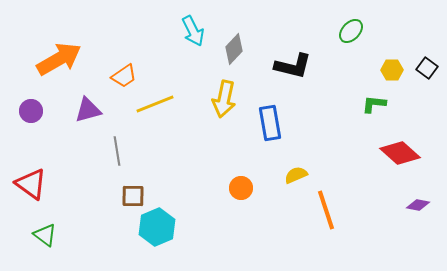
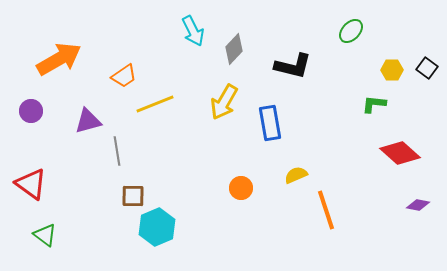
yellow arrow: moved 3 px down; rotated 18 degrees clockwise
purple triangle: moved 11 px down
